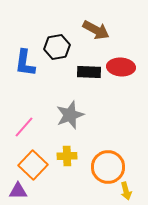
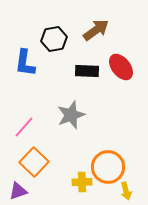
brown arrow: rotated 64 degrees counterclockwise
black hexagon: moved 3 px left, 8 px up
red ellipse: rotated 48 degrees clockwise
black rectangle: moved 2 px left, 1 px up
gray star: moved 1 px right
yellow cross: moved 15 px right, 26 px down
orange square: moved 1 px right, 3 px up
purple triangle: rotated 18 degrees counterclockwise
